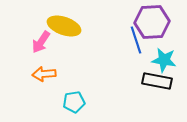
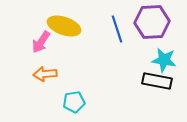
blue line: moved 19 px left, 11 px up
orange arrow: moved 1 px right
